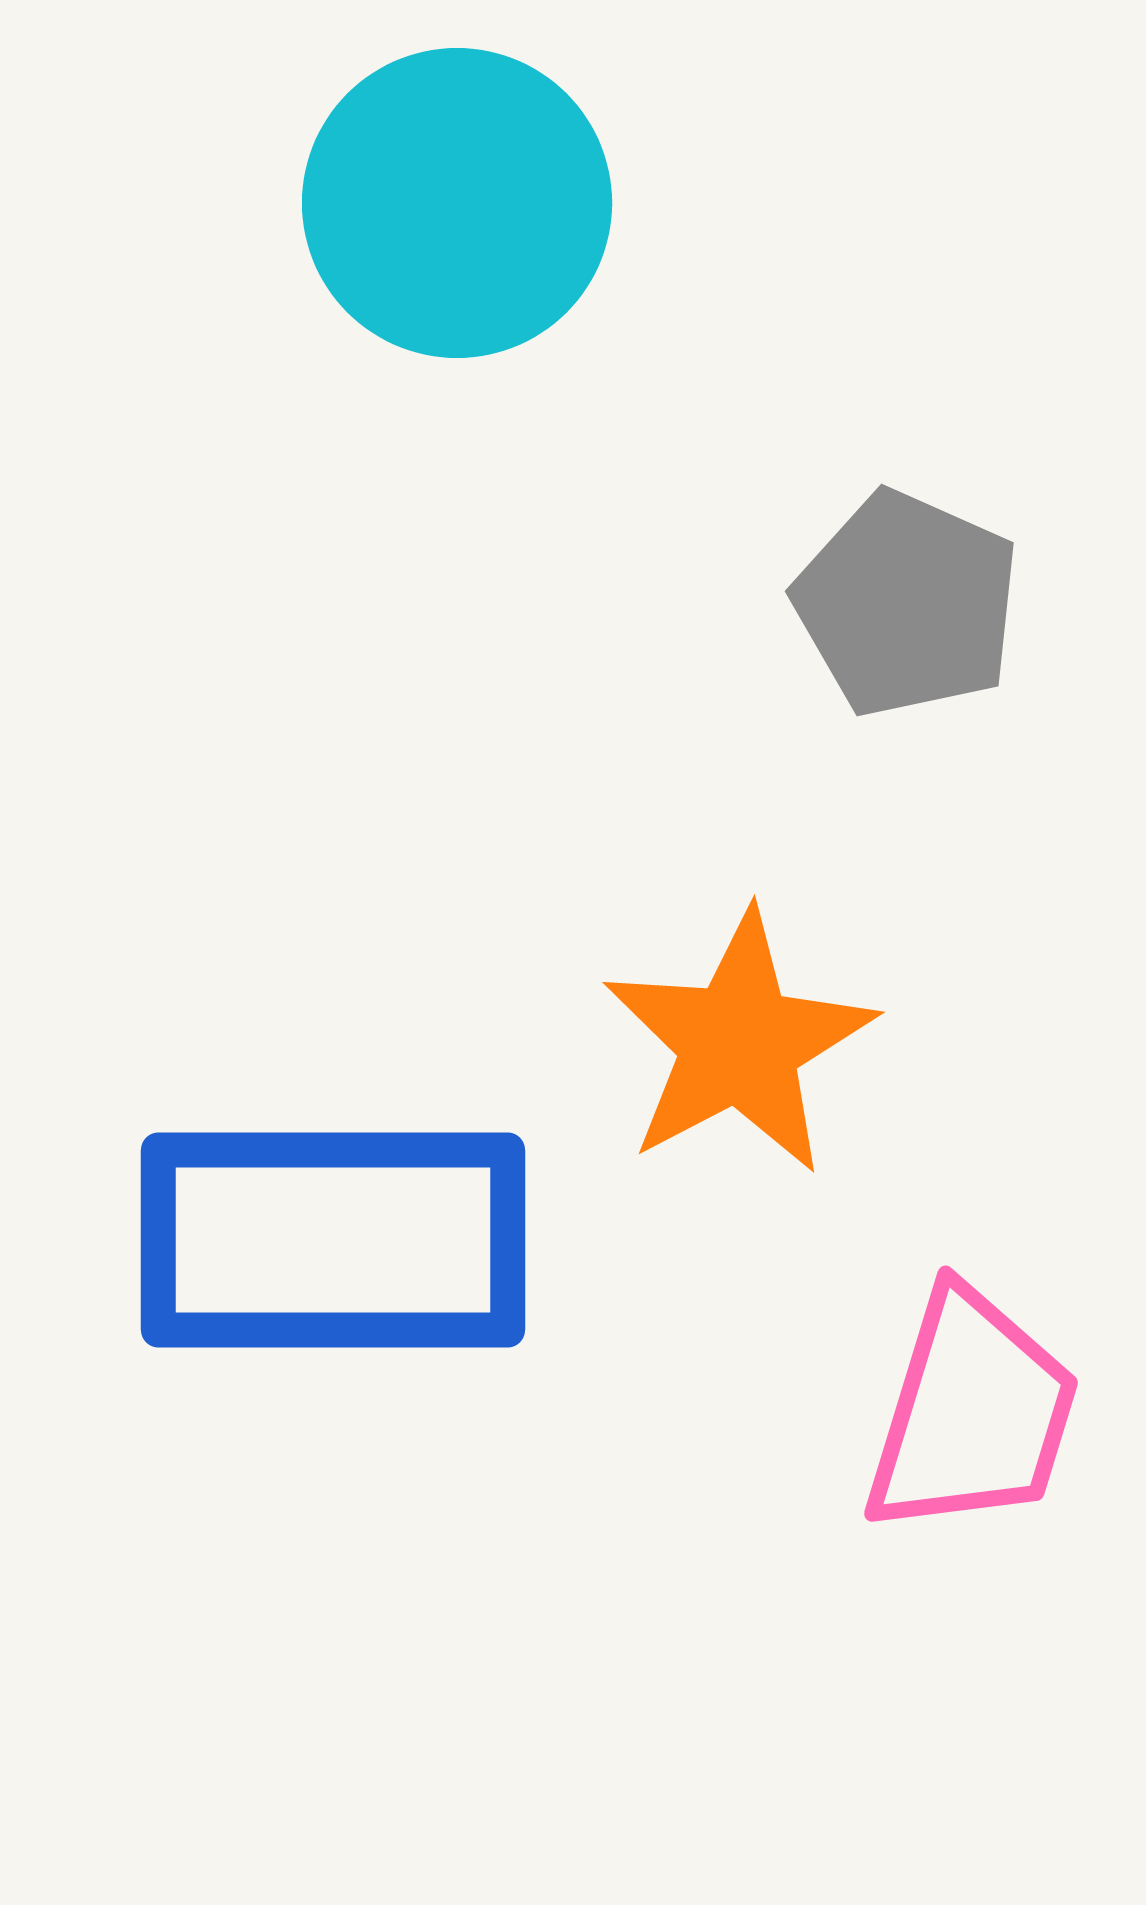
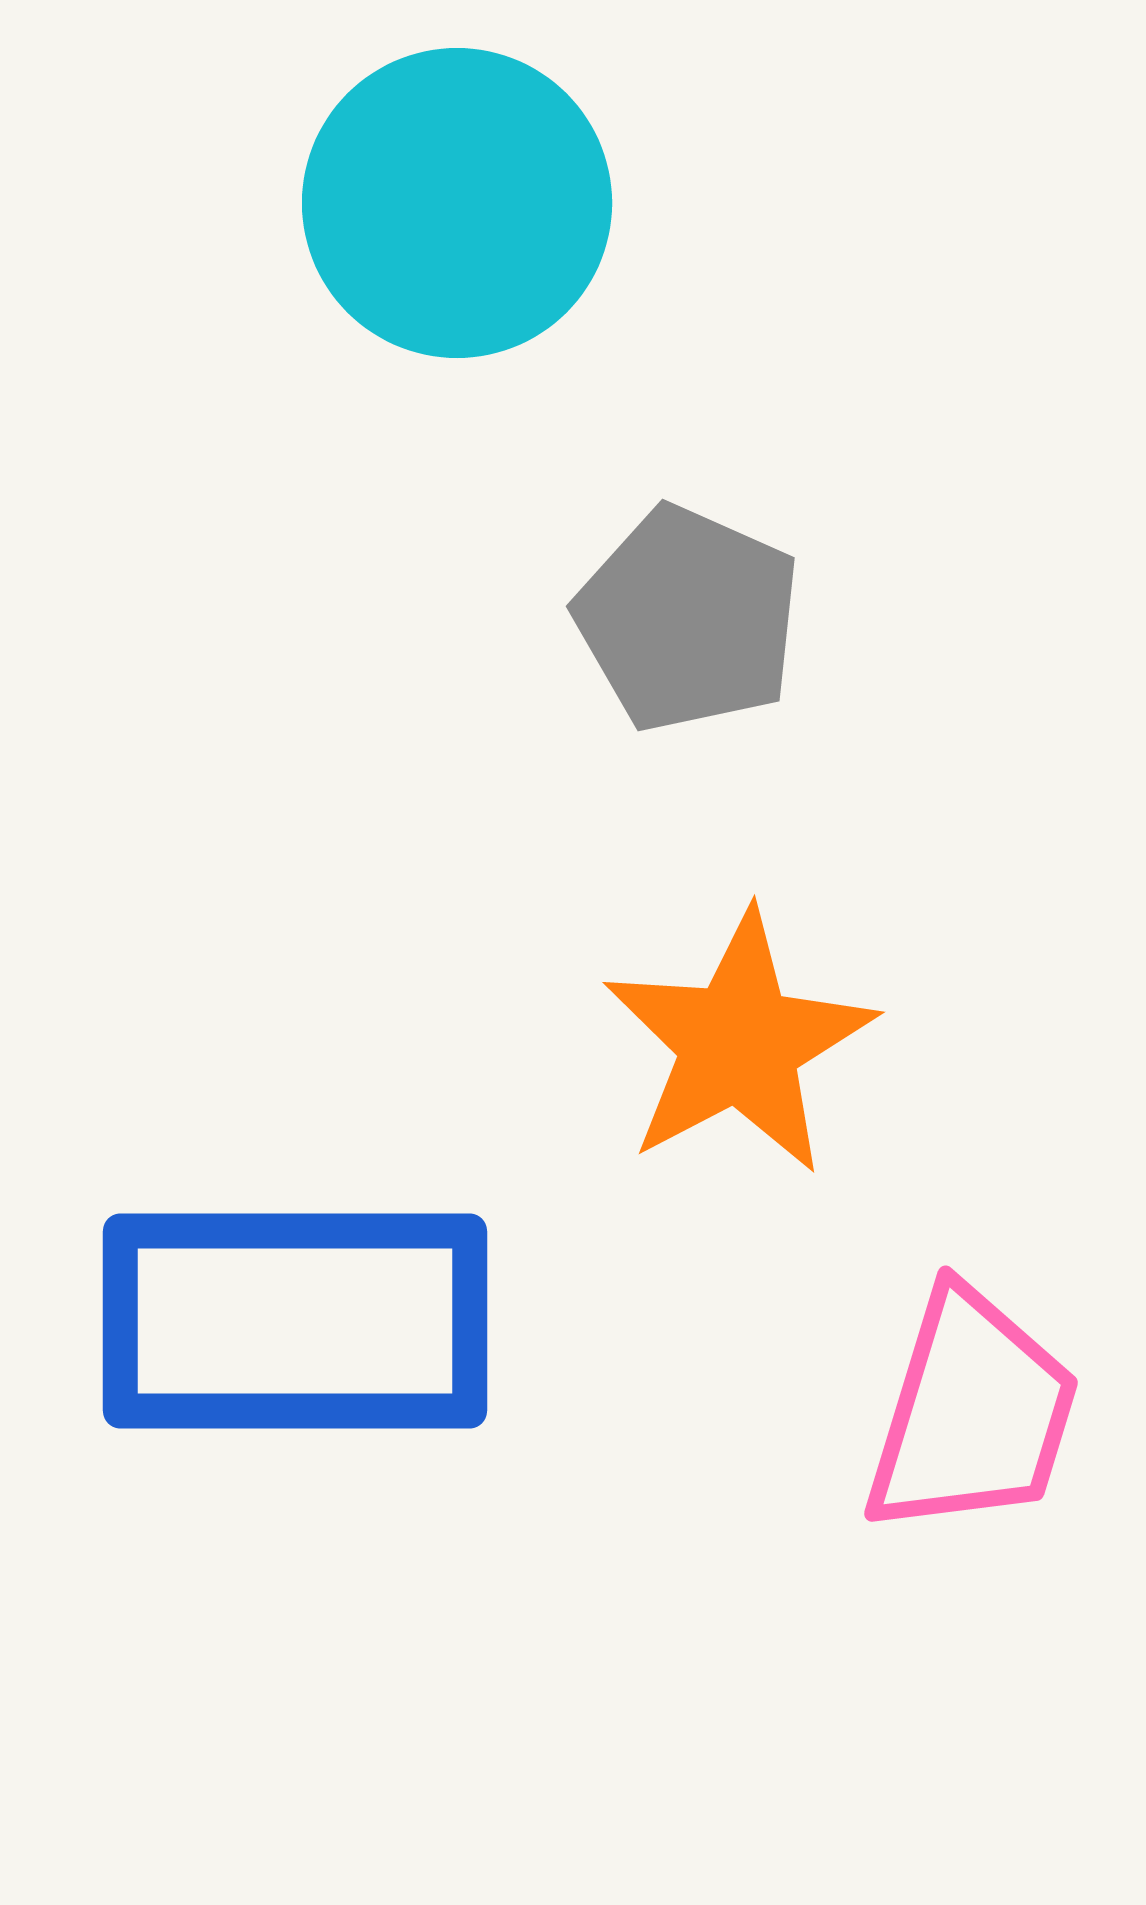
gray pentagon: moved 219 px left, 15 px down
blue rectangle: moved 38 px left, 81 px down
